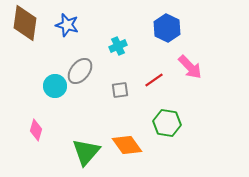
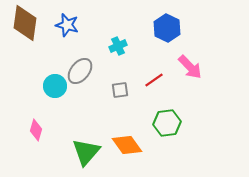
green hexagon: rotated 16 degrees counterclockwise
